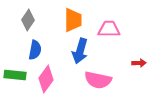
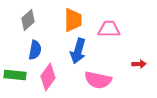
gray diamond: rotated 15 degrees clockwise
blue arrow: moved 2 px left
red arrow: moved 1 px down
pink diamond: moved 2 px right, 2 px up
